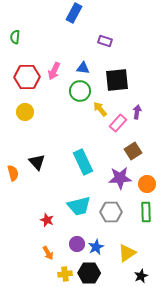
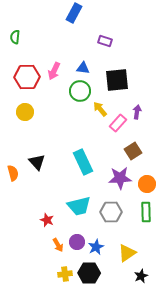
purple circle: moved 2 px up
orange arrow: moved 10 px right, 8 px up
